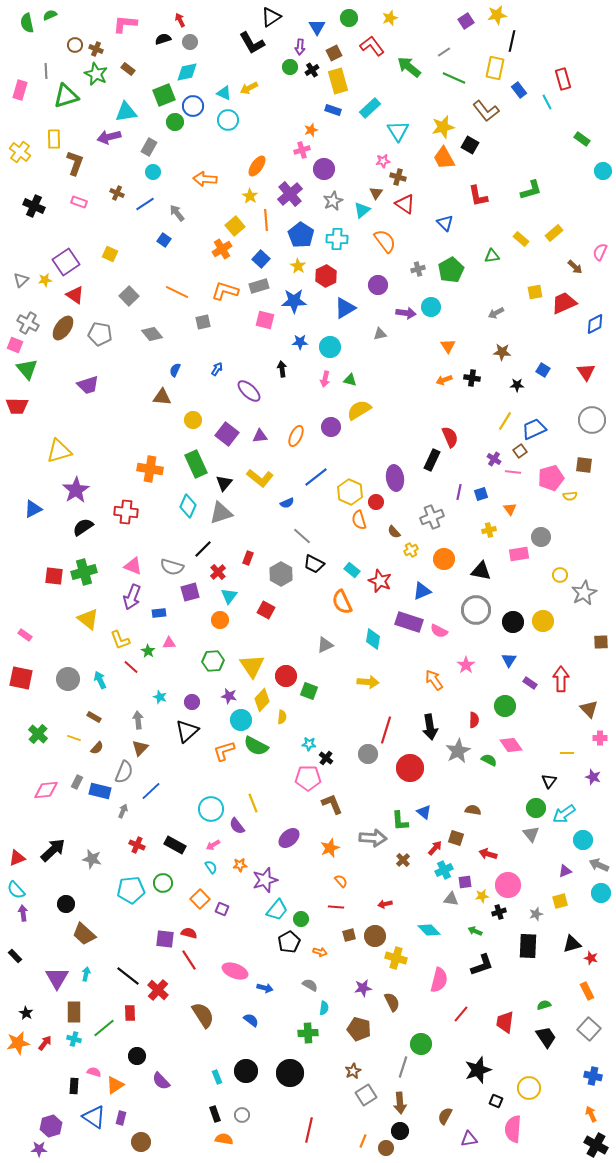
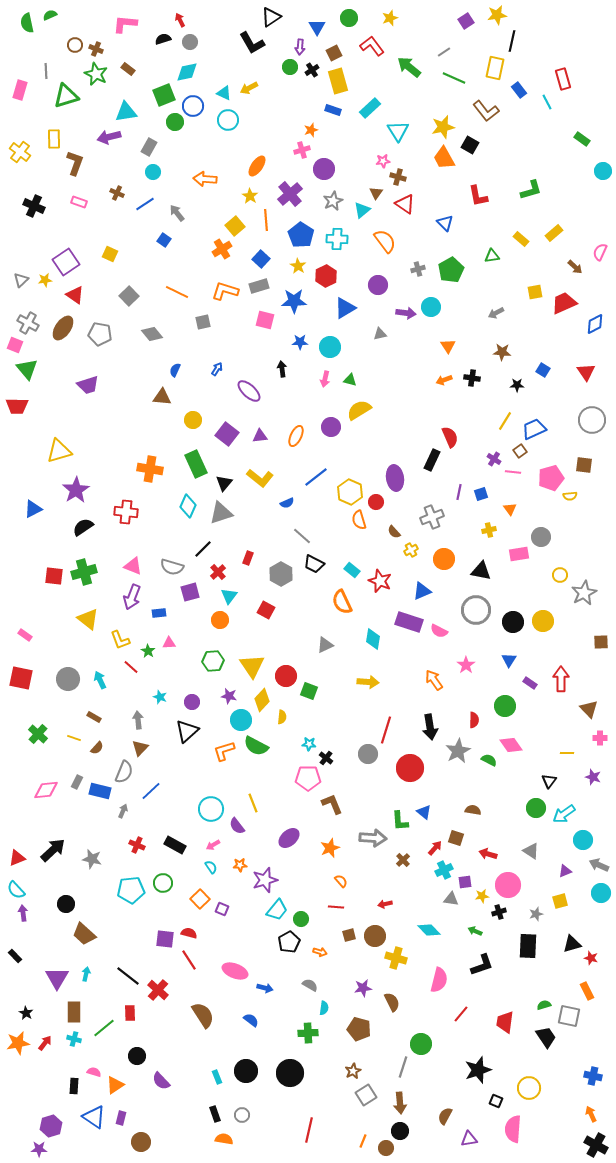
gray triangle at (531, 834): moved 17 px down; rotated 18 degrees counterclockwise
gray square at (589, 1029): moved 20 px left, 13 px up; rotated 30 degrees counterclockwise
